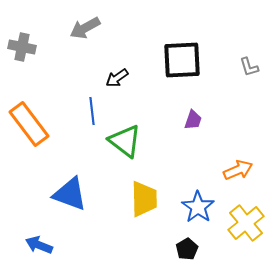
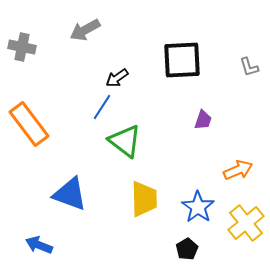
gray arrow: moved 2 px down
blue line: moved 10 px right, 4 px up; rotated 40 degrees clockwise
purple trapezoid: moved 10 px right
